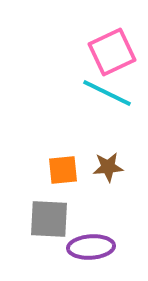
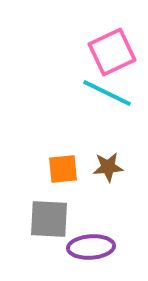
orange square: moved 1 px up
